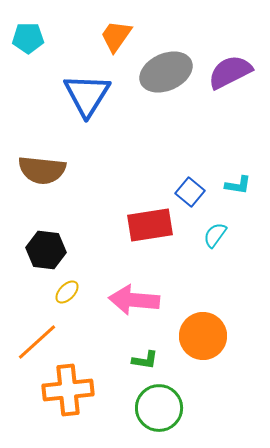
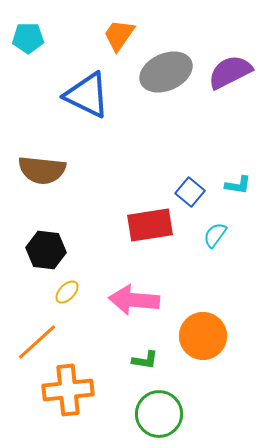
orange trapezoid: moved 3 px right, 1 px up
blue triangle: rotated 36 degrees counterclockwise
green circle: moved 6 px down
